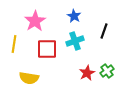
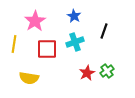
cyan cross: moved 1 px down
